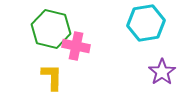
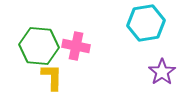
green hexagon: moved 12 px left, 17 px down; rotated 9 degrees counterclockwise
